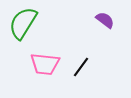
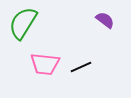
black line: rotated 30 degrees clockwise
